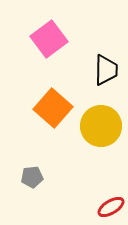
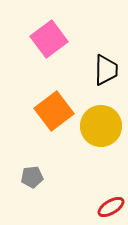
orange square: moved 1 px right, 3 px down; rotated 12 degrees clockwise
